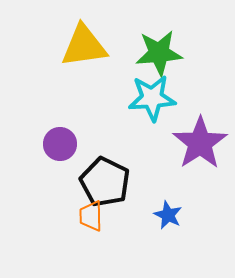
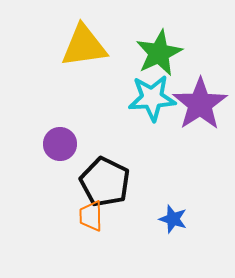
green star: rotated 21 degrees counterclockwise
purple star: moved 39 px up
blue star: moved 5 px right, 4 px down; rotated 8 degrees counterclockwise
